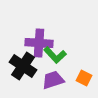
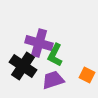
purple cross: rotated 12 degrees clockwise
green L-shape: rotated 70 degrees clockwise
orange square: moved 3 px right, 3 px up
